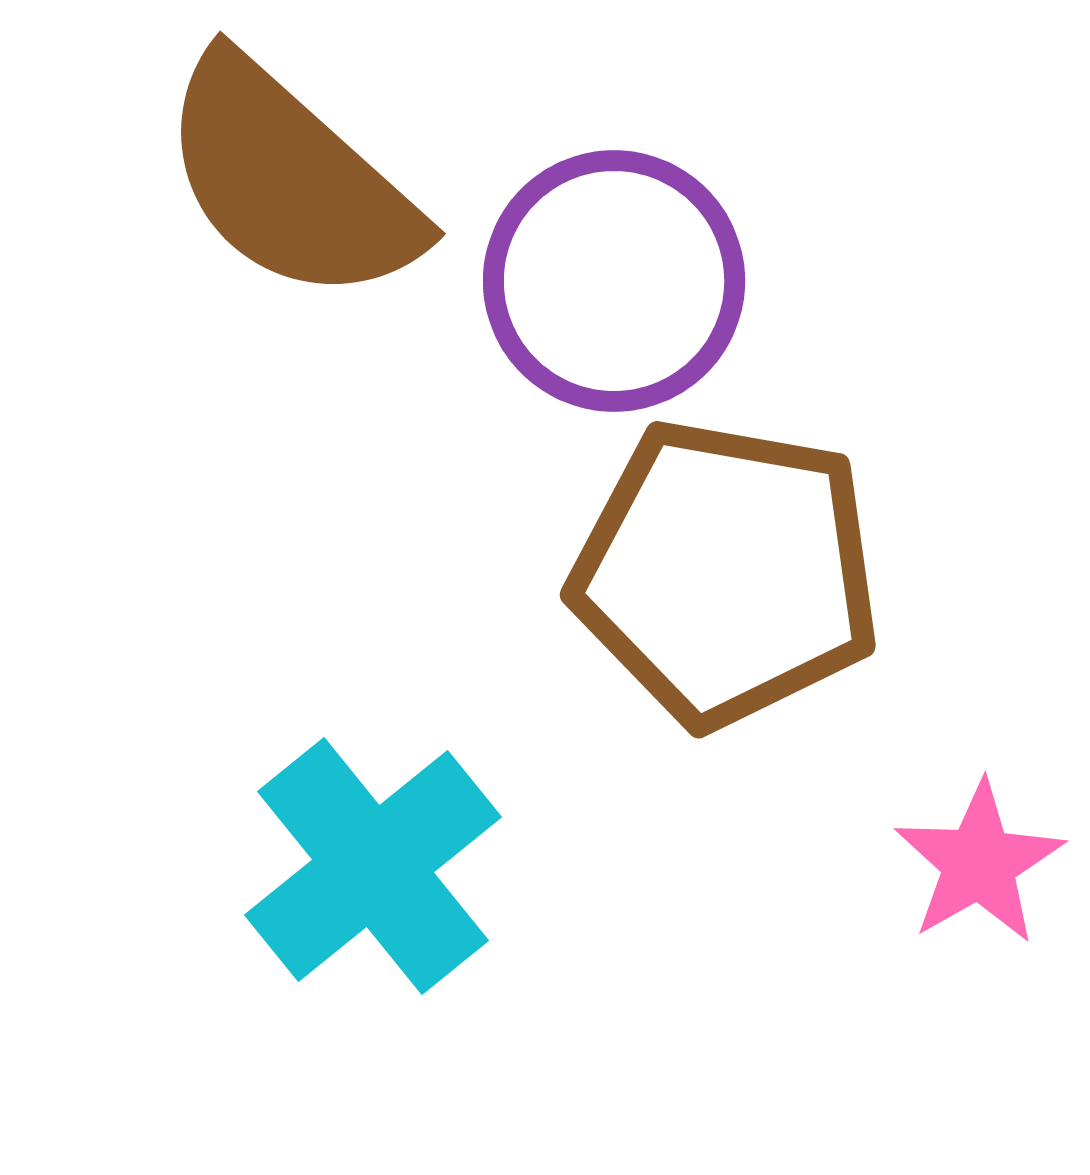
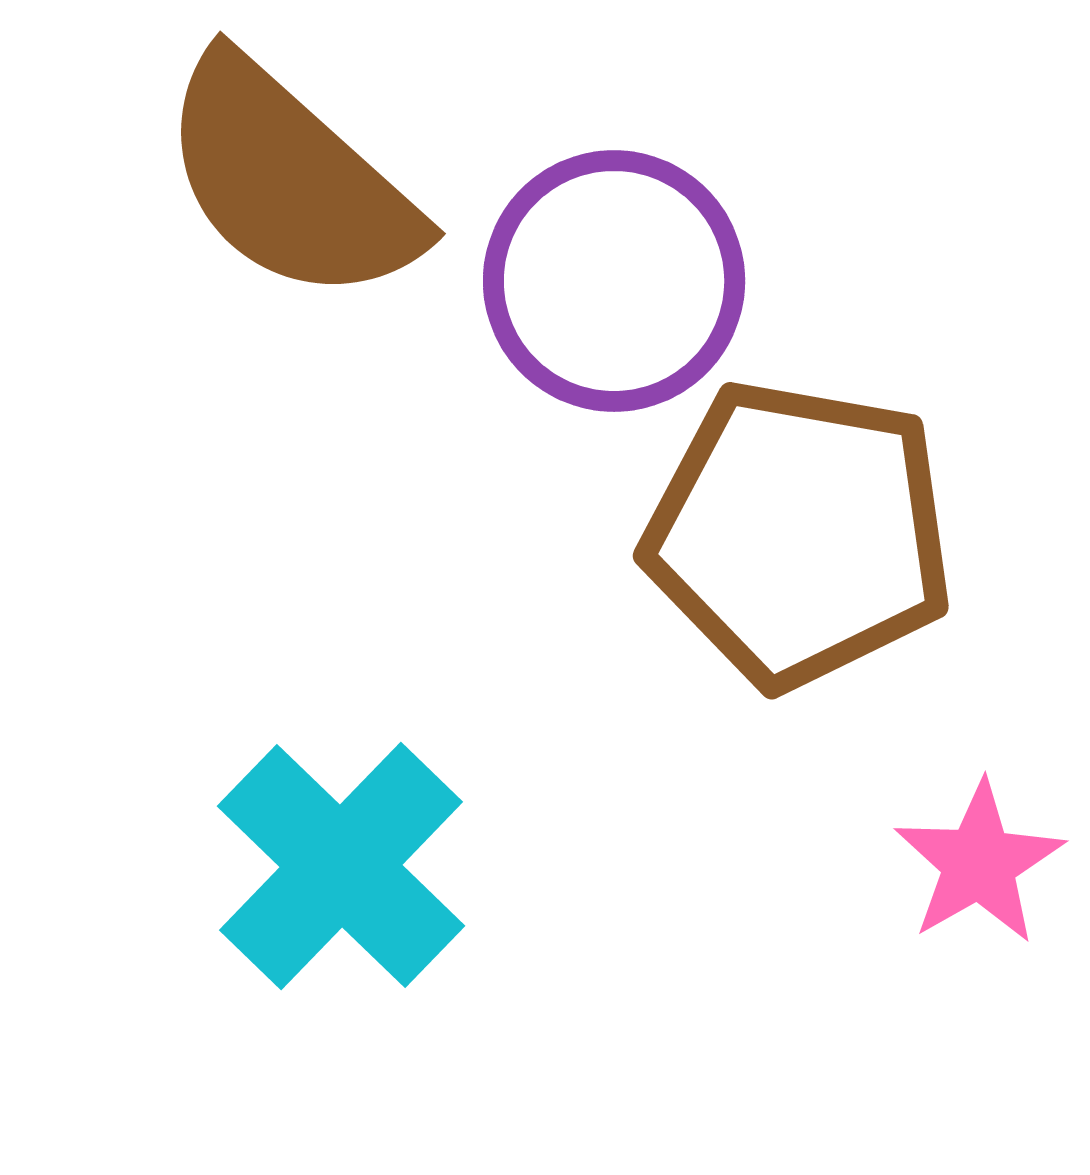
brown pentagon: moved 73 px right, 39 px up
cyan cross: moved 32 px left; rotated 7 degrees counterclockwise
